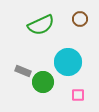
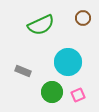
brown circle: moved 3 px right, 1 px up
green circle: moved 9 px right, 10 px down
pink square: rotated 24 degrees counterclockwise
